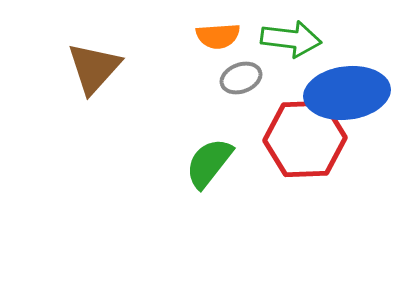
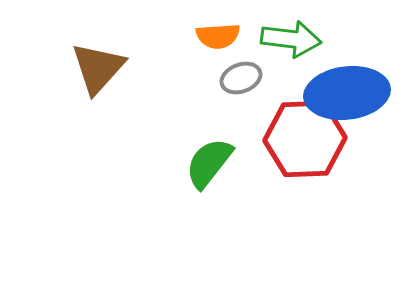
brown triangle: moved 4 px right
